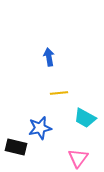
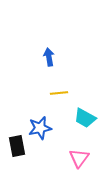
black rectangle: moved 1 px right, 1 px up; rotated 65 degrees clockwise
pink triangle: moved 1 px right
